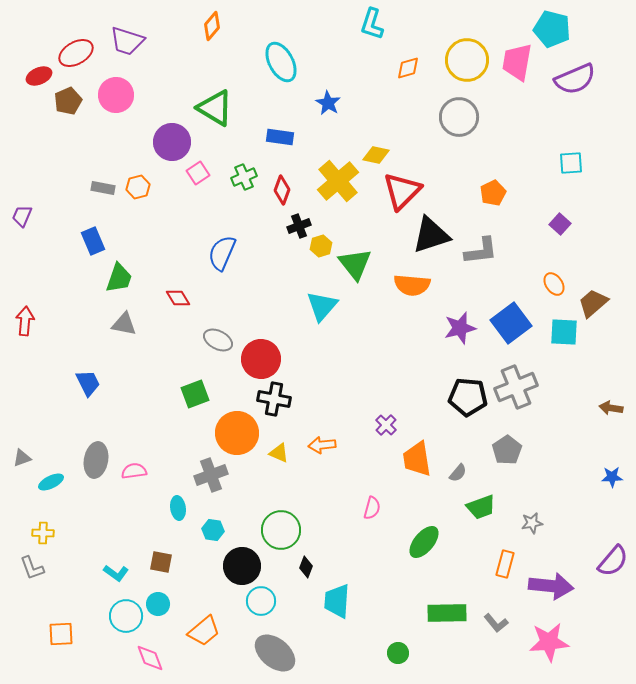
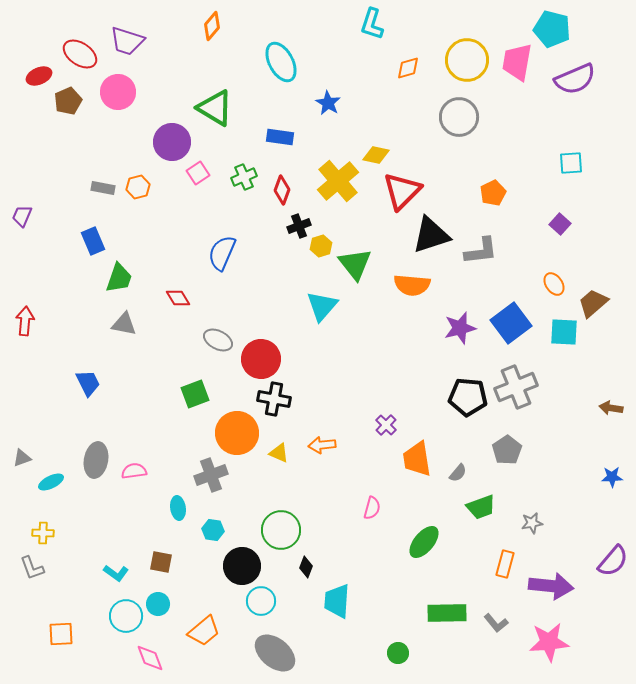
red ellipse at (76, 53): moved 4 px right, 1 px down; rotated 64 degrees clockwise
pink circle at (116, 95): moved 2 px right, 3 px up
